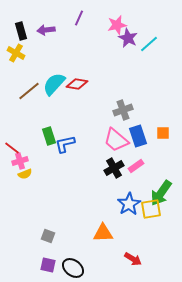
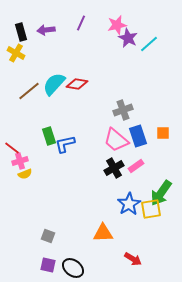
purple line: moved 2 px right, 5 px down
black rectangle: moved 1 px down
